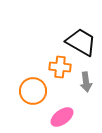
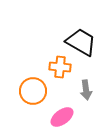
gray arrow: moved 8 px down
